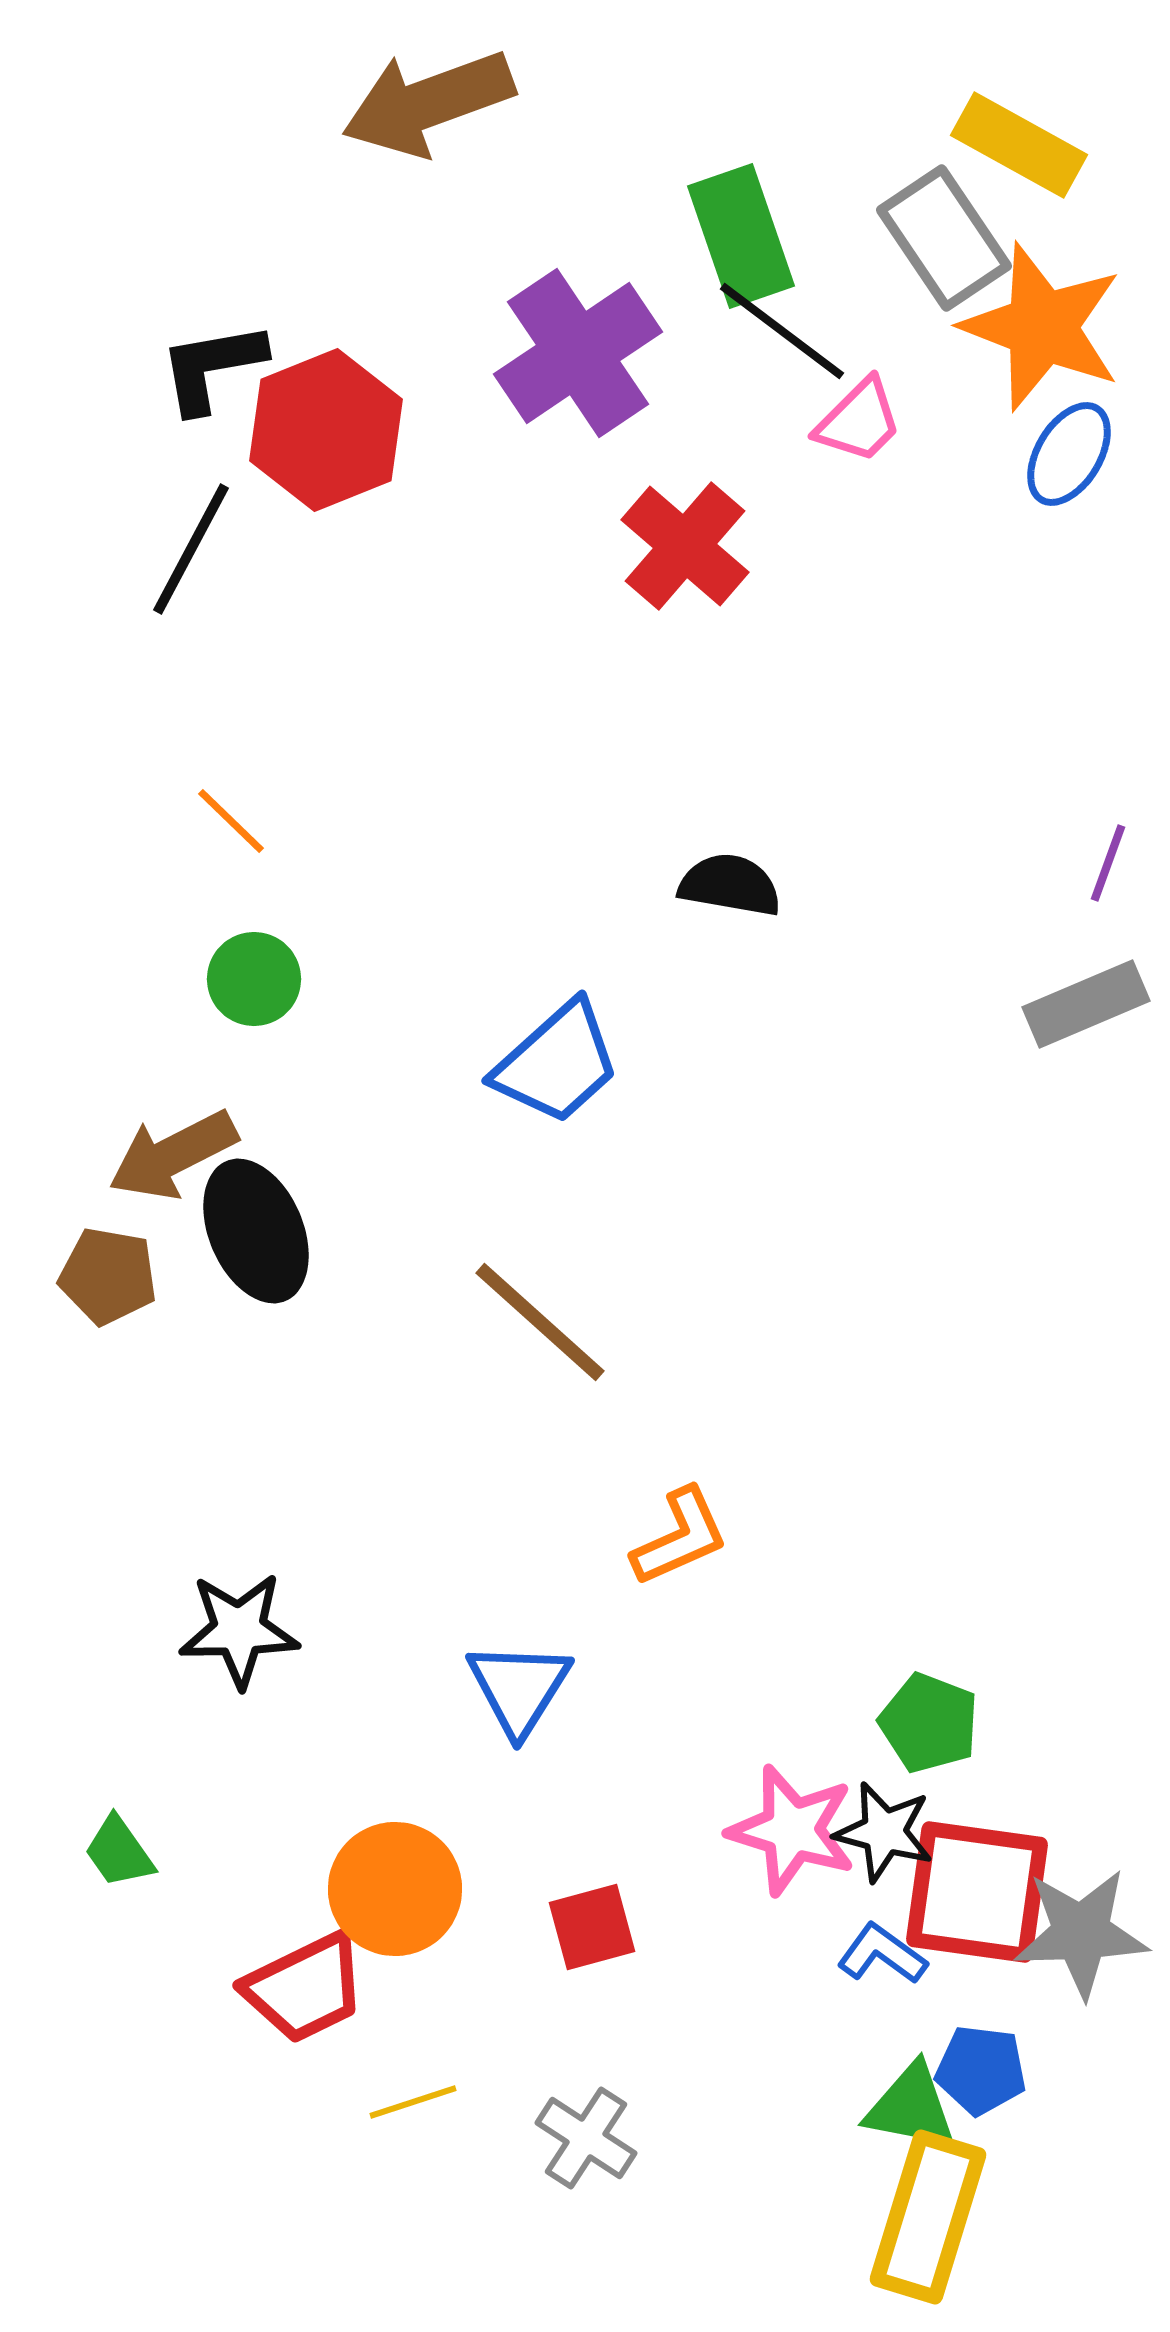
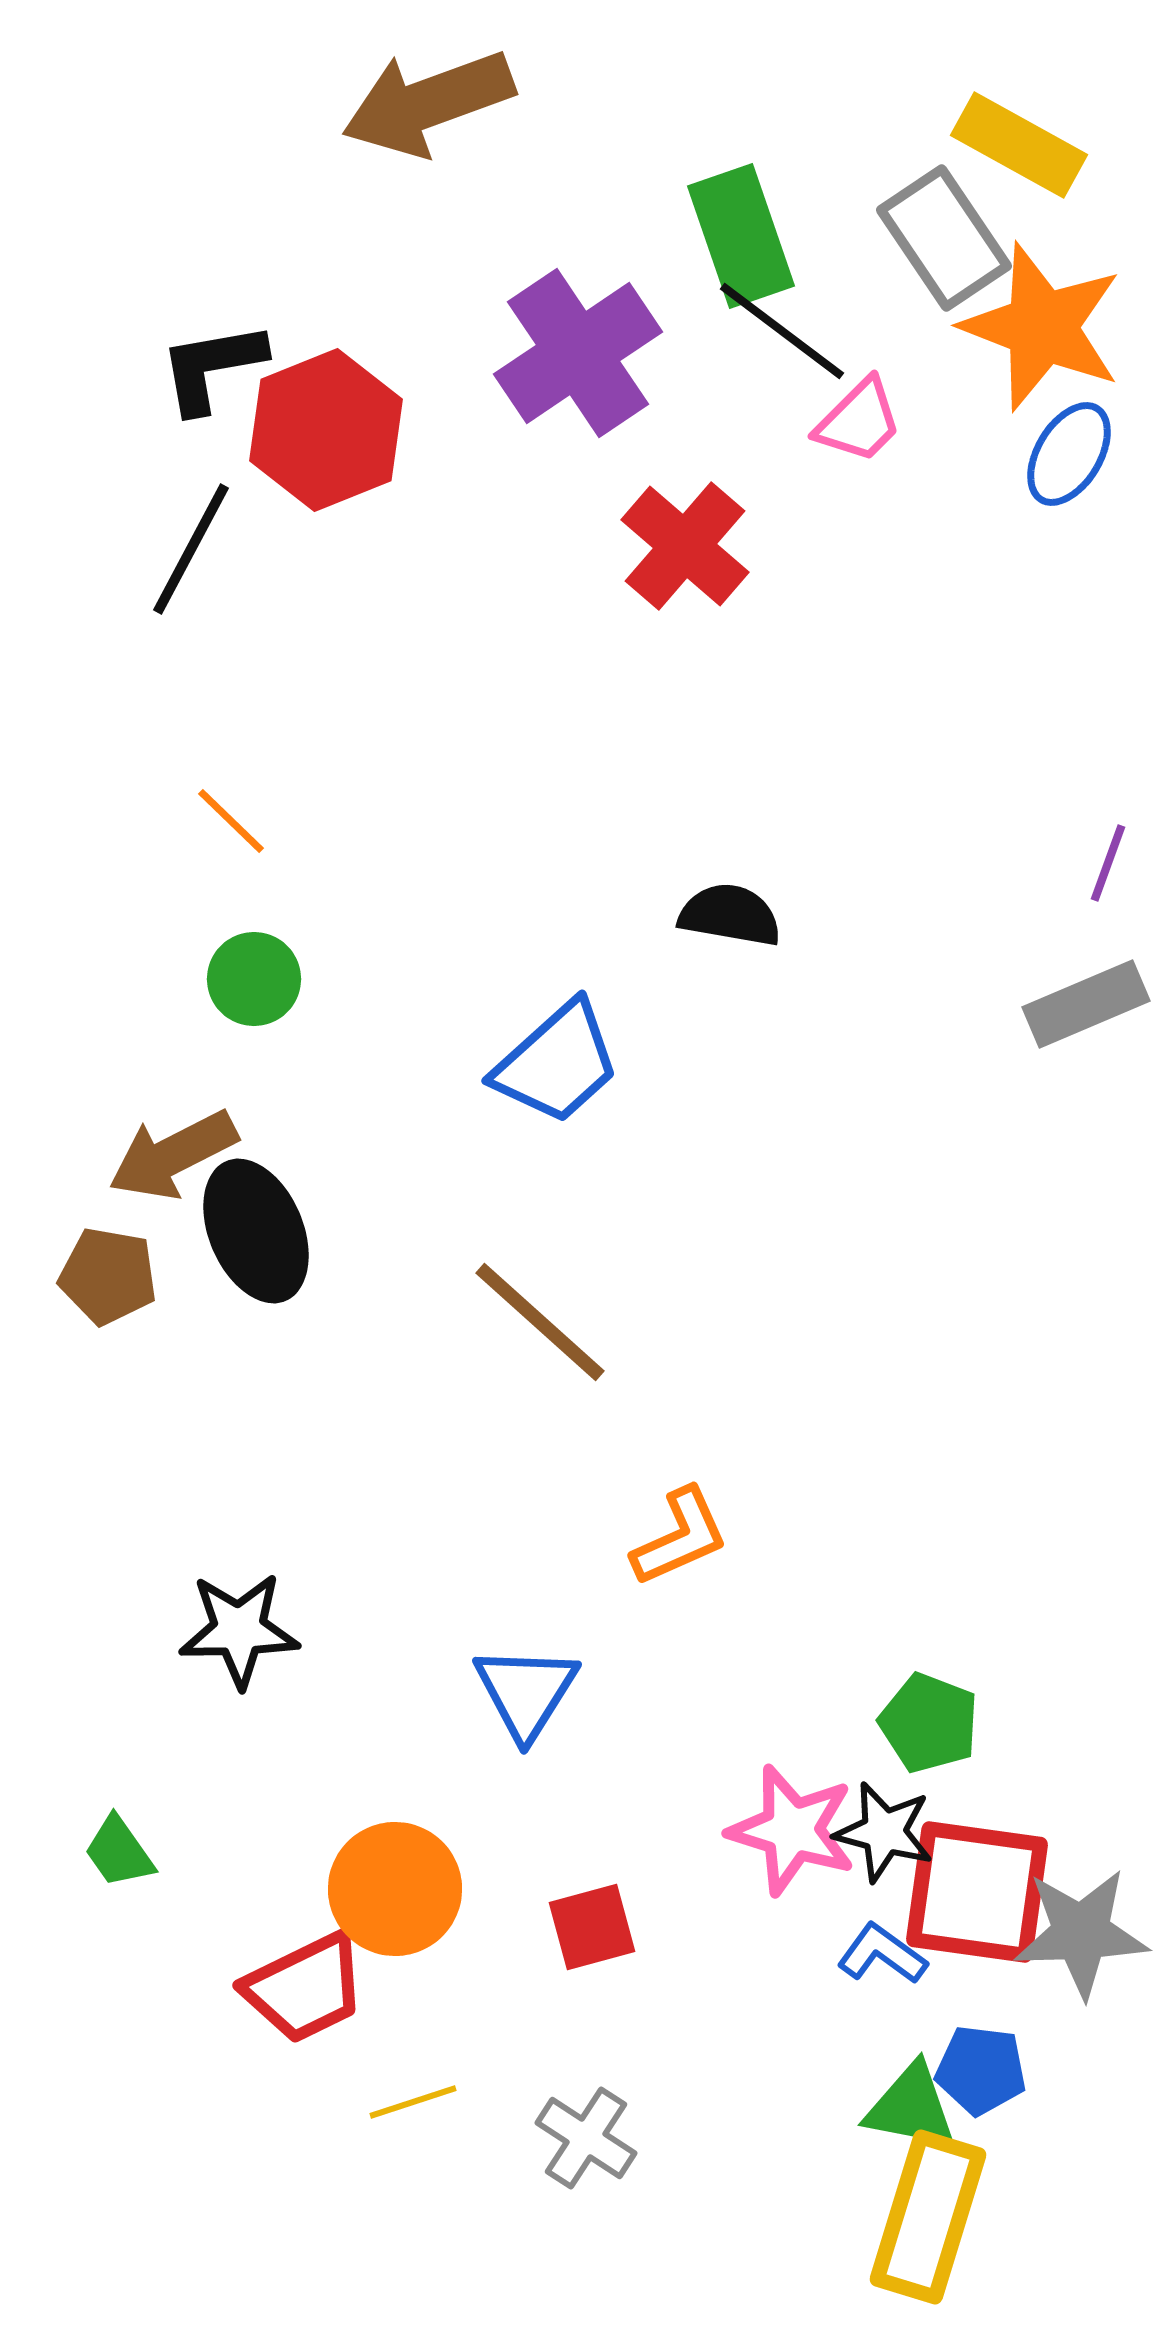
black semicircle at (730, 885): moved 30 px down
blue triangle at (519, 1688): moved 7 px right, 4 px down
